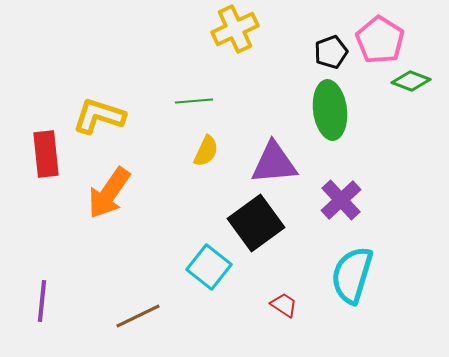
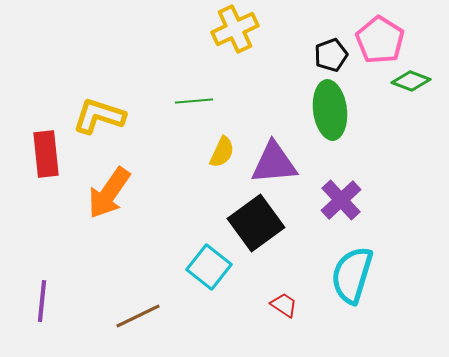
black pentagon: moved 3 px down
yellow semicircle: moved 16 px right, 1 px down
